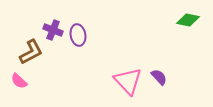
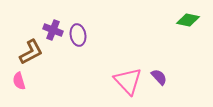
pink semicircle: rotated 30 degrees clockwise
